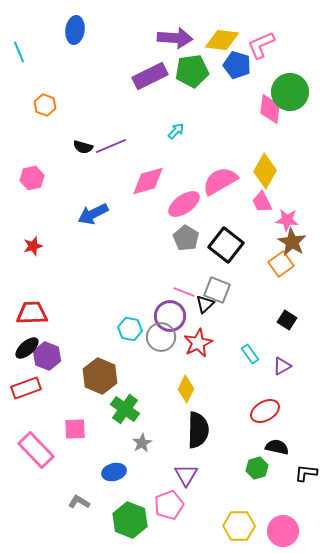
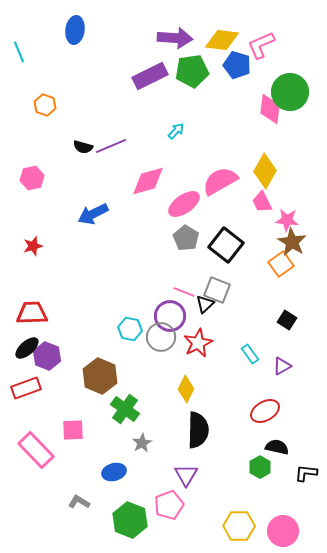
pink square at (75, 429): moved 2 px left, 1 px down
green hexagon at (257, 468): moved 3 px right, 1 px up; rotated 15 degrees counterclockwise
